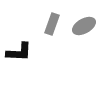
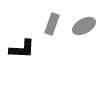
black L-shape: moved 3 px right, 3 px up
